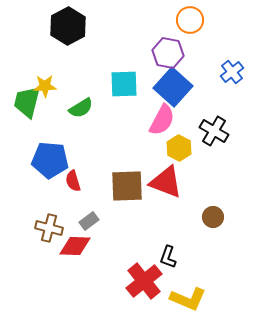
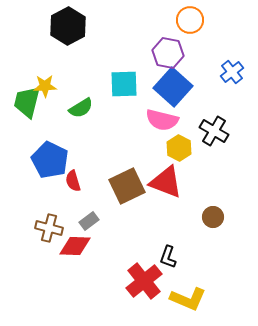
pink semicircle: rotated 76 degrees clockwise
blue pentagon: rotated 21 degrees clockwise
brown square: rotated 24 degrees counterclockwise
